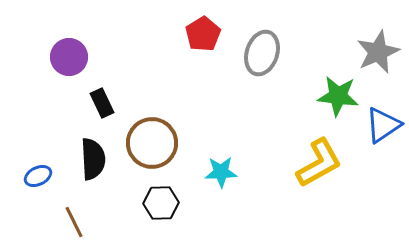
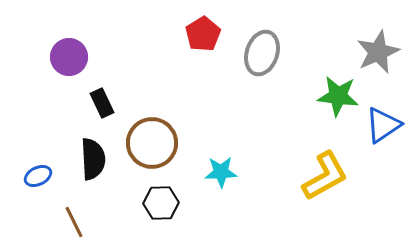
yellow L-shape: moved 6 px right, 13 px down
